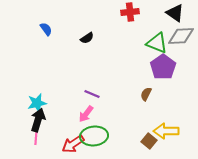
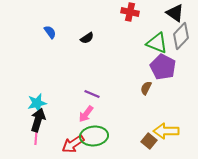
red cross: rotated 18 degrees clockwise
blue semicircle: moved 4 px right, 3 px down
gray diamond: rotated 44 degrees counterclockwise
purple pentagon: rotated 10 degrees counterclockwise
brown semicircle: moved 6 px up
